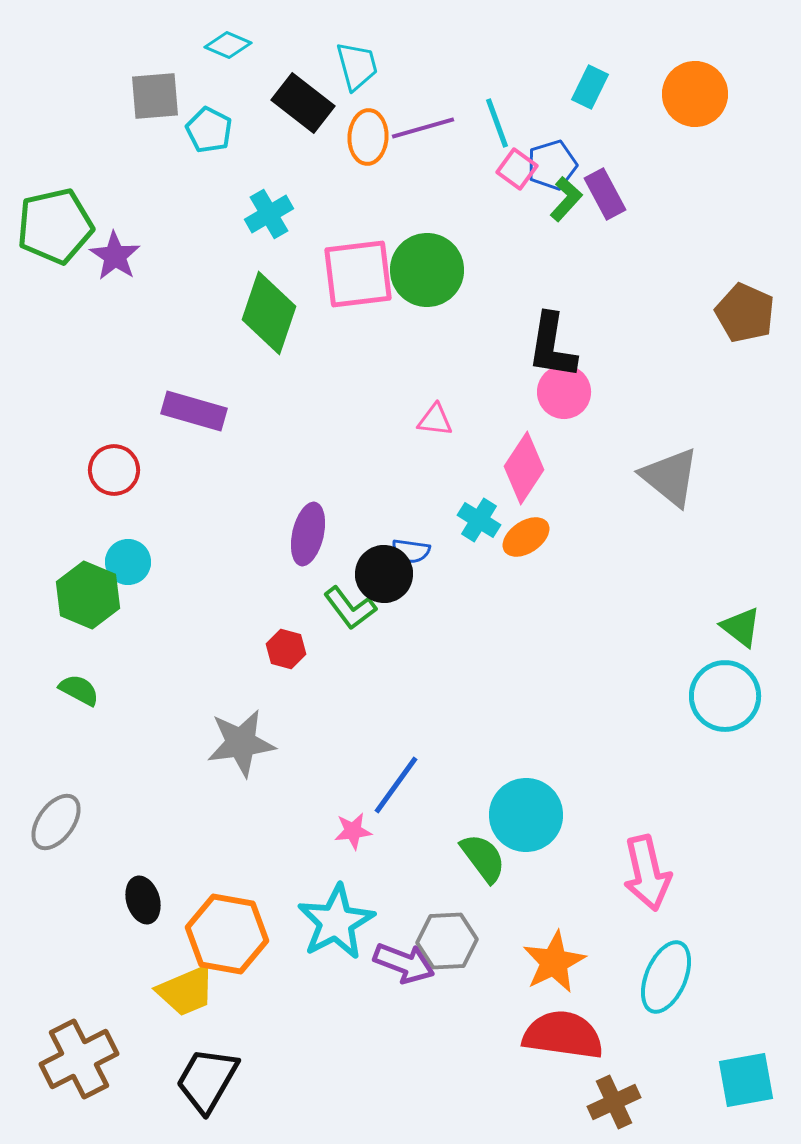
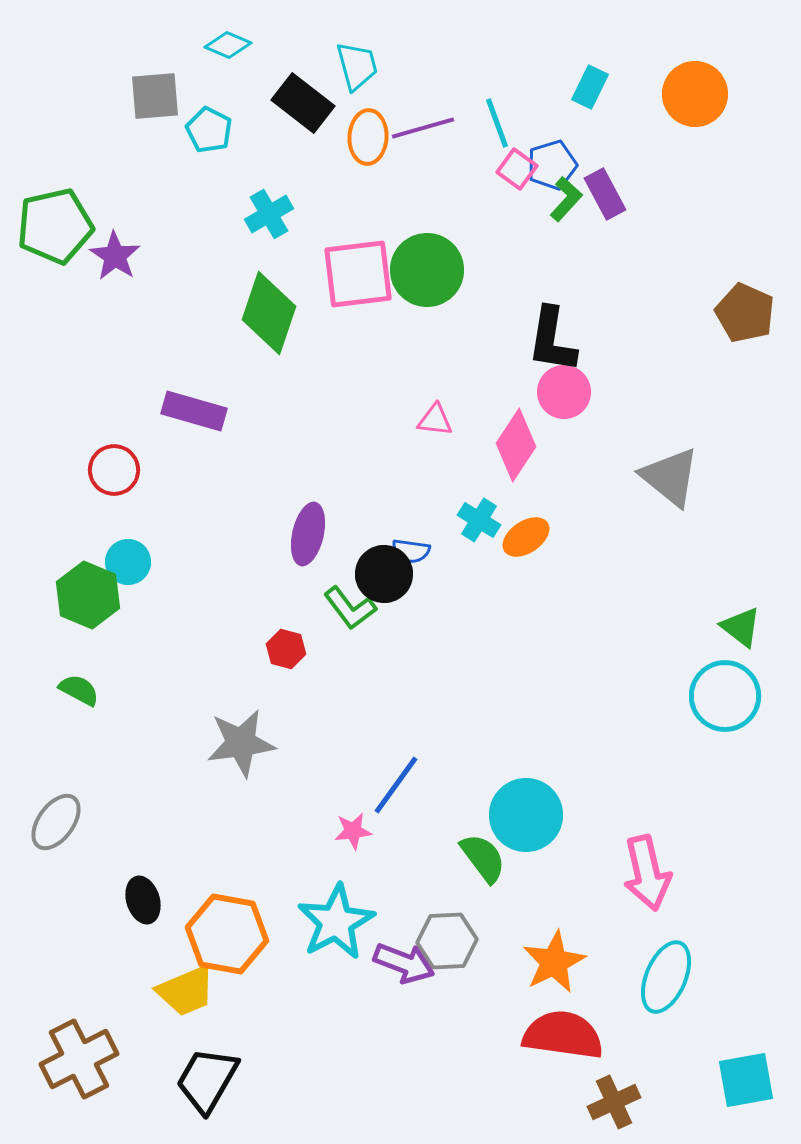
black L-shape at (552, 346): moved 6 px up
pink diamond at (524, 468): moved 8 px left, 23 px up
